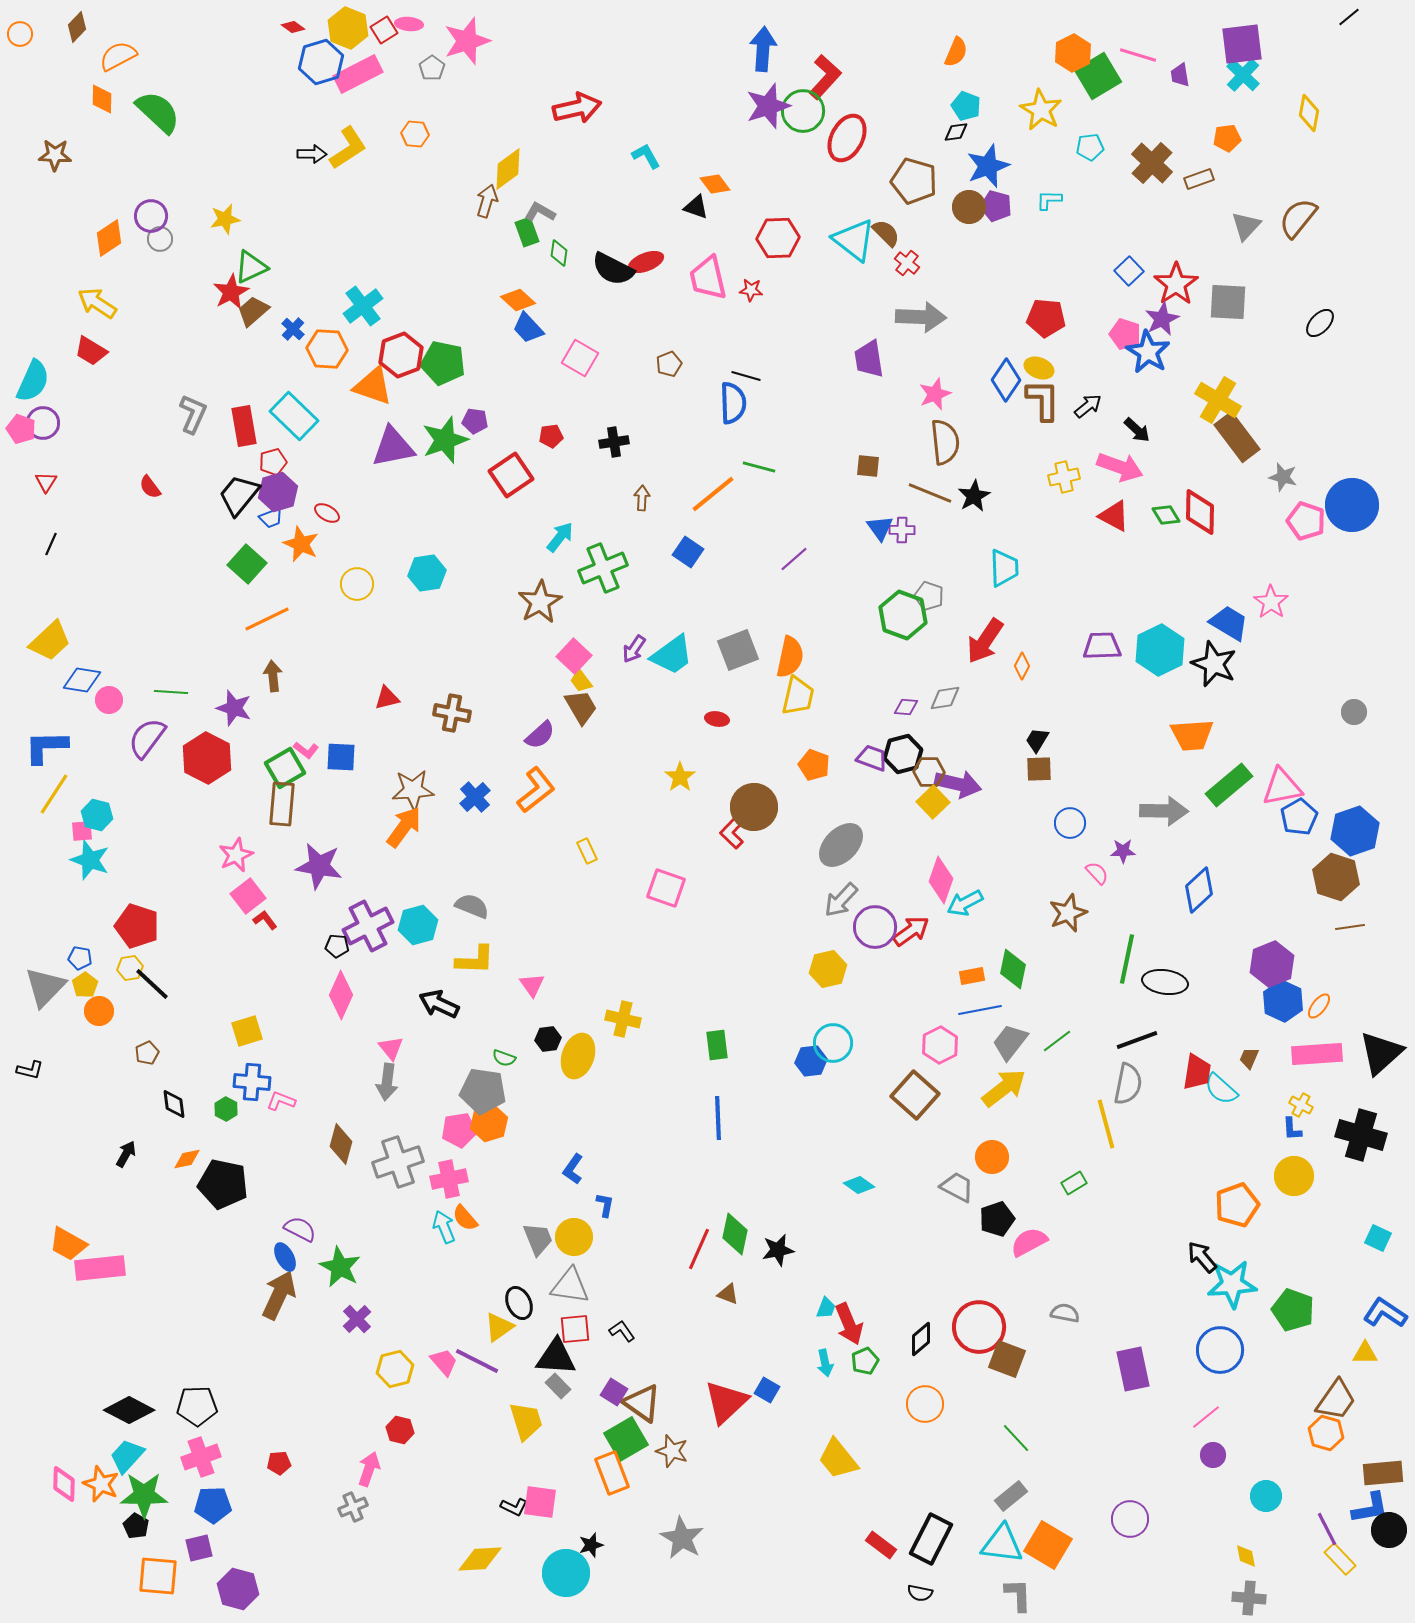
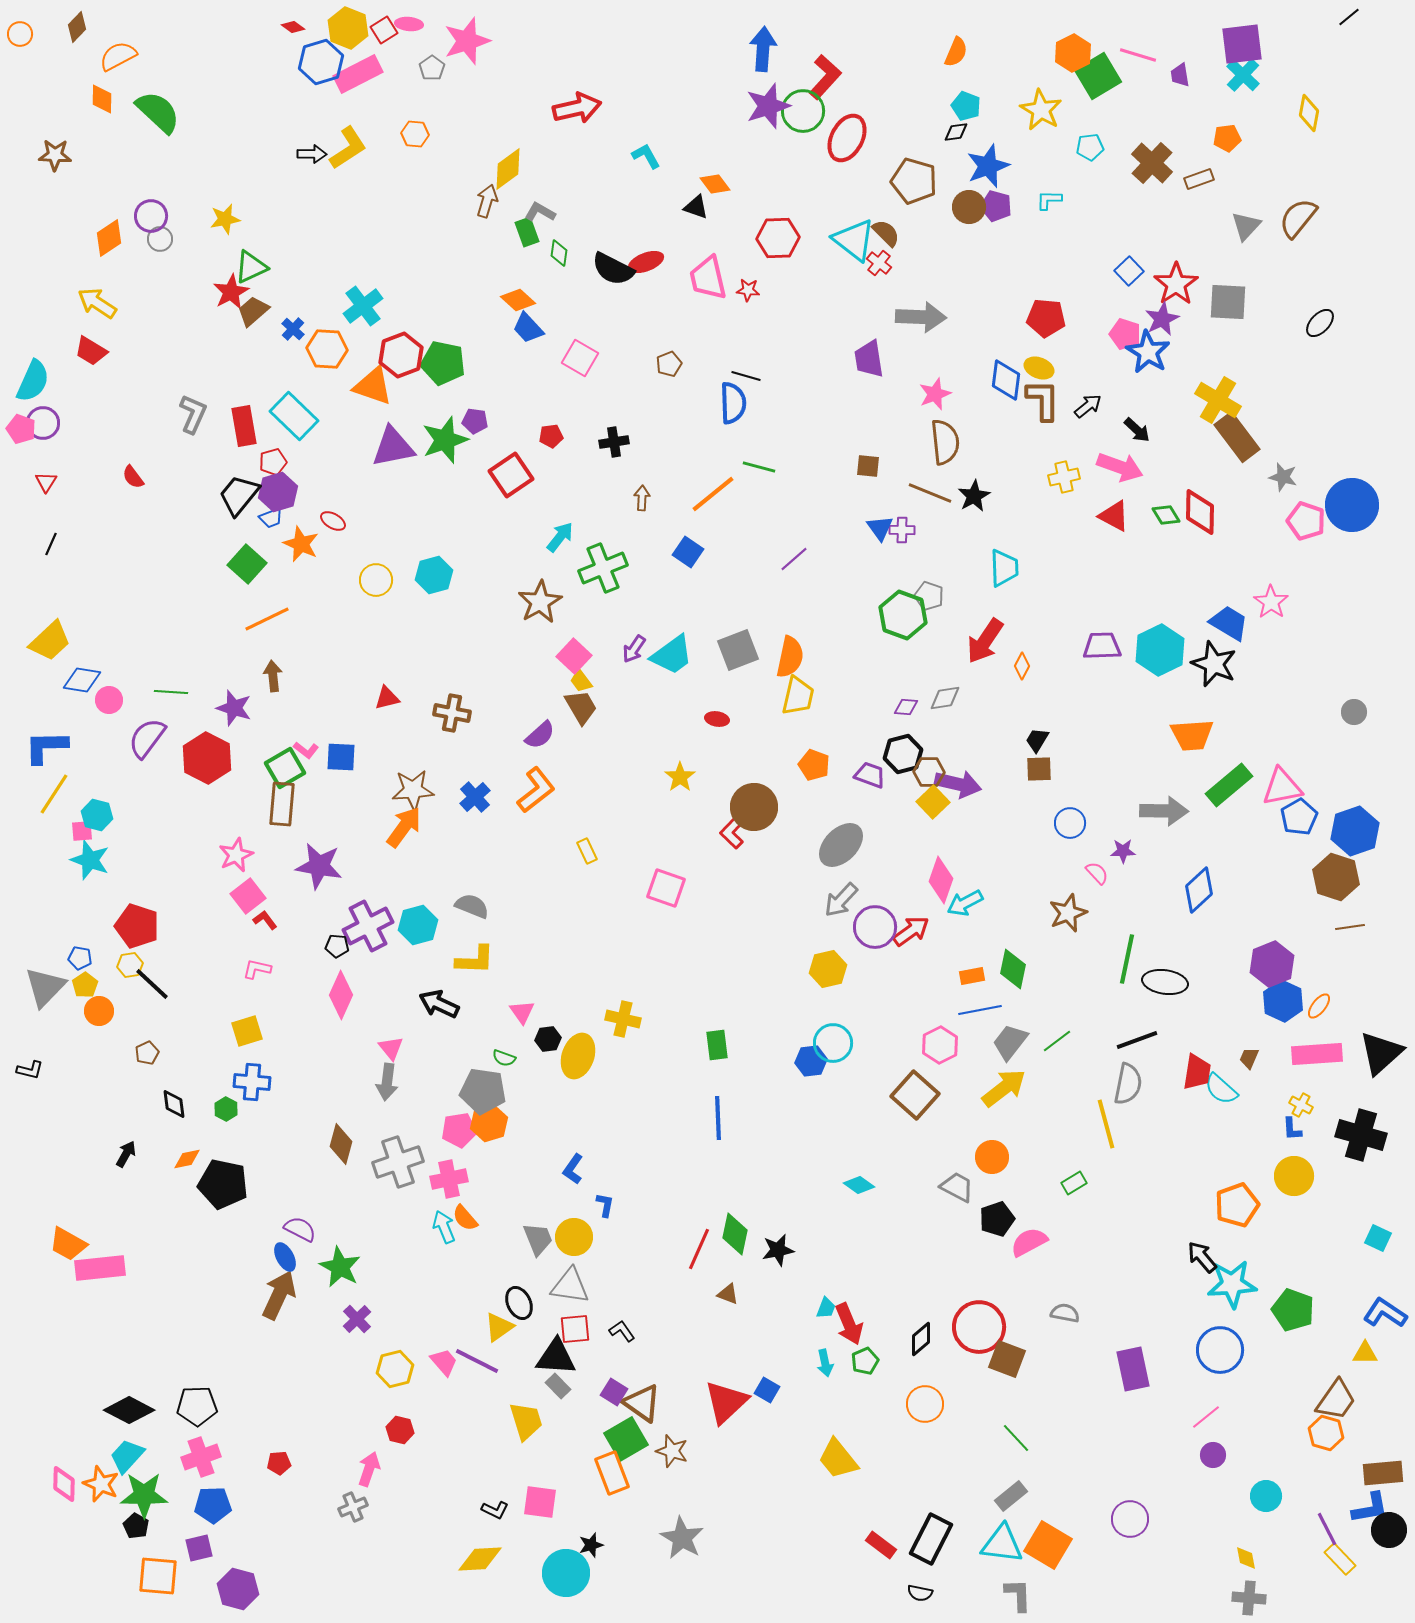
red cross at (907, 263): moved 28 px left
red star at (751, 290): moved 3 px left
blue diamond at (1006, 380): rotated 27 degrees counterclockwise
red semicircle at (150, 487): moved 17 px left, 10 px up
red ellipse at (327, 513): moved 6 px right, 8 px down
cyan hexagon at (427, 573): moved 7 px right, 2 px down; rotated 6 degrees counterclockwise
yellow circle at (357, 584): moved 19 px right, 4 px up
purple trapezoid at (872, 758): moved 2 px left, 17 px down
yellow hexagon at (130, 968): moved 3 px up
pink triangle at (532, 985): moved 10 px left, 27 px down
pink L-shape at (281, 1101): moved 24 px left, 132 px up; rotated 8 degrees counterclockwise
black L-shape at (514, 1507): moved 19 px left, 3 px down
yellow diamond at (1246, 1556): moved 2 px down
